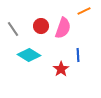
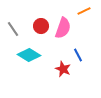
blue line: rotated 24 degrees counterclockwise
red star: moved 2 px right; rotated 14 degrees counterclockwise
